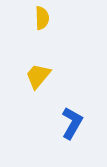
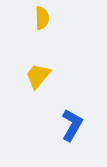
blue L-shape: moved 2 px down
